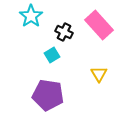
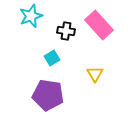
cyan star: rotated 15 degrees clockwise
black cross: moved 2 px right, 1 px up; rotated 18 degrees counterclockwise
cyan square: moved 3 px down
yellow triangle: moved 4 px left
